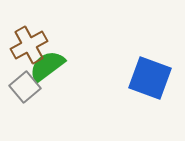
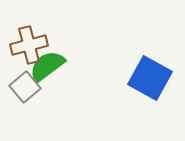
brown cross: rotated 15 degrees clockwise
blue square: rotated 9 degrees clockwise
